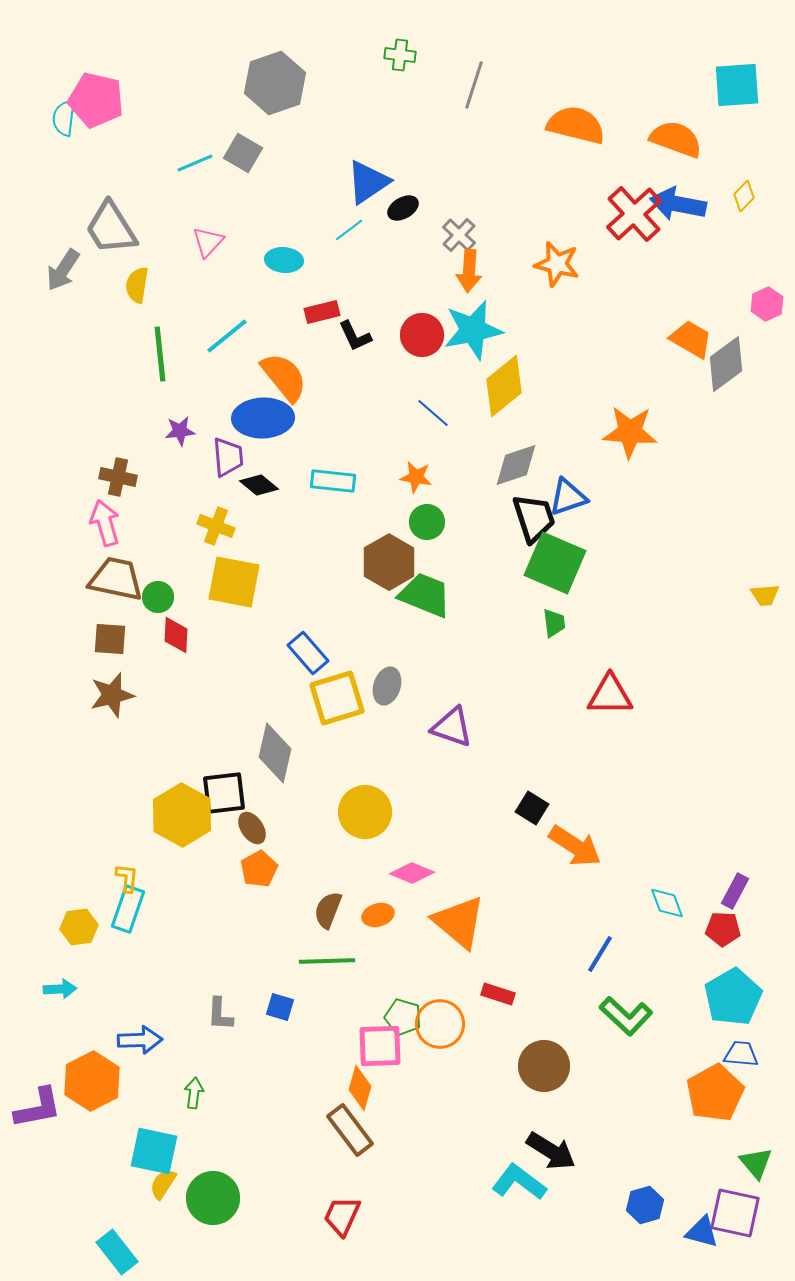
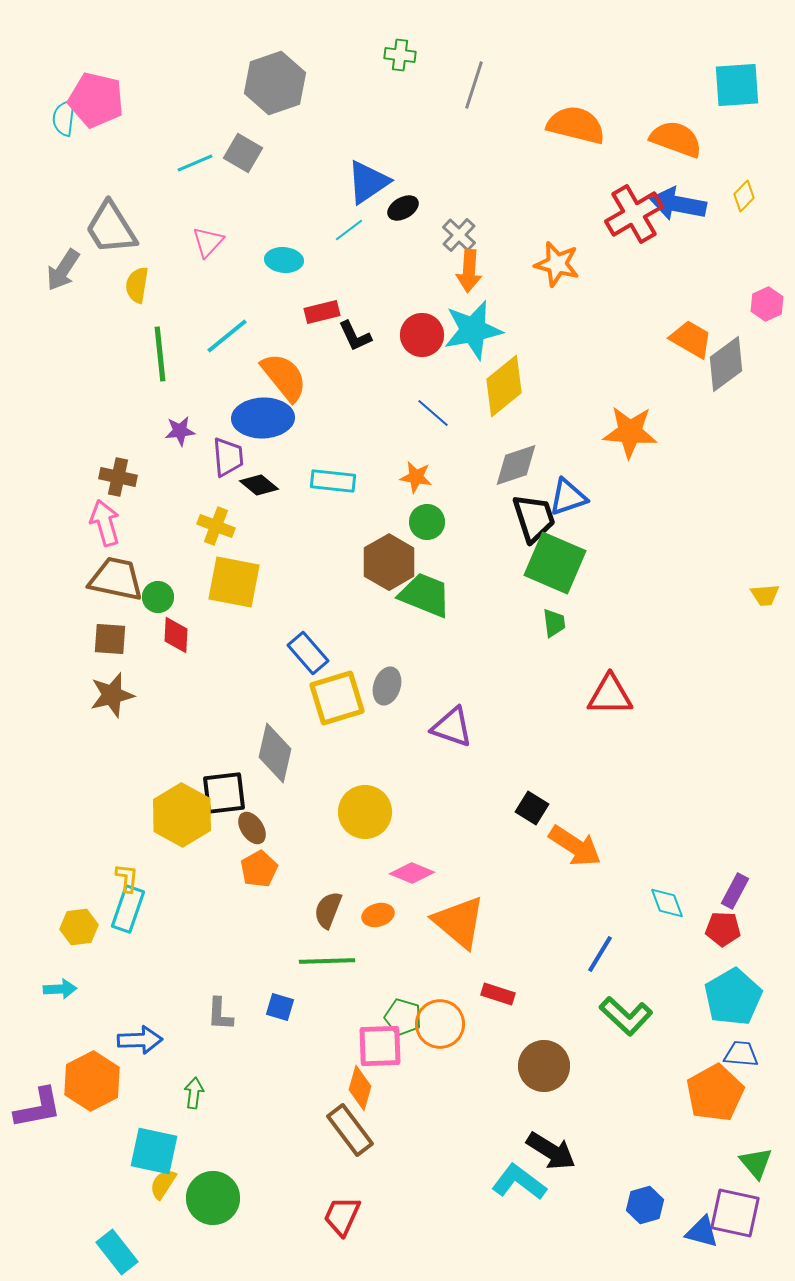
red cross at (634, 214): rotated 12 degrees clockwise
